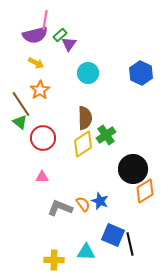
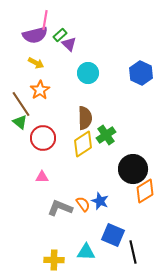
purple triangle: rotated 21 degrees counterclockwise
black line: moved 3 px right, 8 px down
